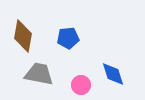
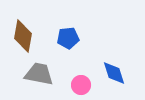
blue diamond: moved 1 px right, 1 px up
